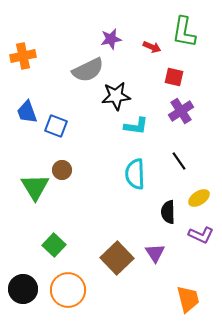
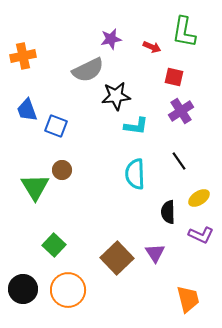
blue trapezoid: moved 2 px up
